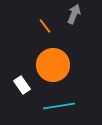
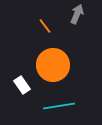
gray arrow: moved 3 px right
